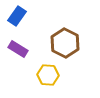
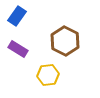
brown hexagon: moved 2 px up
yellow hexagon: rotated 10 degrees counterclockwise
